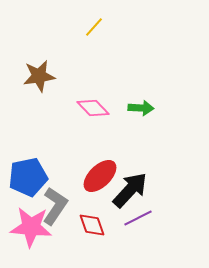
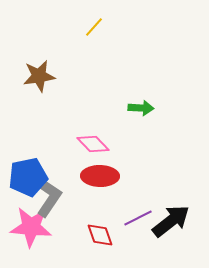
pink diamond: moved 36 px down
red ellipse: rotated 45 degrees clockwise
black arrow: moved 41 px right, 31 px down; rotated 9 degrees clockwise
gray L-shape: moved 6 px left, 8 px up
red diamond: moved 8 px right, 10 px down
